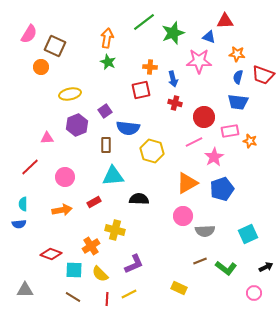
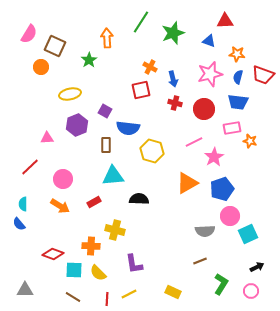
green line at (144, 22): moved 3 px left; rotated 20 degrees counterclockwise
blue triangle at (209, 37): moved 4 px down
orange arrow at (107, 38): rotated 12 degrees counterclockwise
pink star at (199, 61): moved 11 px right, 13 px down; rotated 15 degrees counterclockwise
green star at (108, 62): moved 19 px left, 2 px up; rotated 14 degrees clockwise
orange cross at (150, 67): rotated 24 degrees clockwise
purple square at (105, 111): rotated 24 degrees counterclockwise
red circle at (204, 117): moved 8 px up
pink rectangle at (230, 131): moved 2 px right, 3 px up
pink circle at (65, 177): moved 2 px left, 2 px down
orange arrow at (62, 210): moved 2 px left, 4 px up; rotated 42 degrees clockwise
pink circle at (183, 216): moved 47 px right
blue semicircle at (19, 224): rotated 56 degrees clockwise
orange cross at (91, 246): rotated 36 degrees clockwise
red diamond at (51, 254): moved 2 px right
purple L-shape at (134, 264): rotated 105 degrees clockwise
black arrow at (266, 267): moved 9 px left
green L-shape at (226, 268): moved 5 px left, 16 px down; rotated 95 degrees counterclockwise
yellow semicircle at (100, 274): moved 2 px left, 1 px up
yellow rectangle at (179, 288): moved 6 px left, 4 px down
pink circle at (254, 293): moved 3 px left, 2 px up
